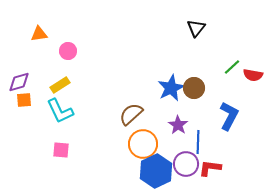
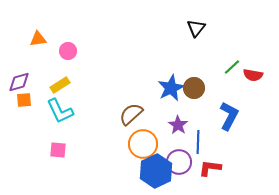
orange triangle: moved 1 px left, 5 px down
pink square: moved 3 px left
purple circle: moved 7 px left, 2 px up
